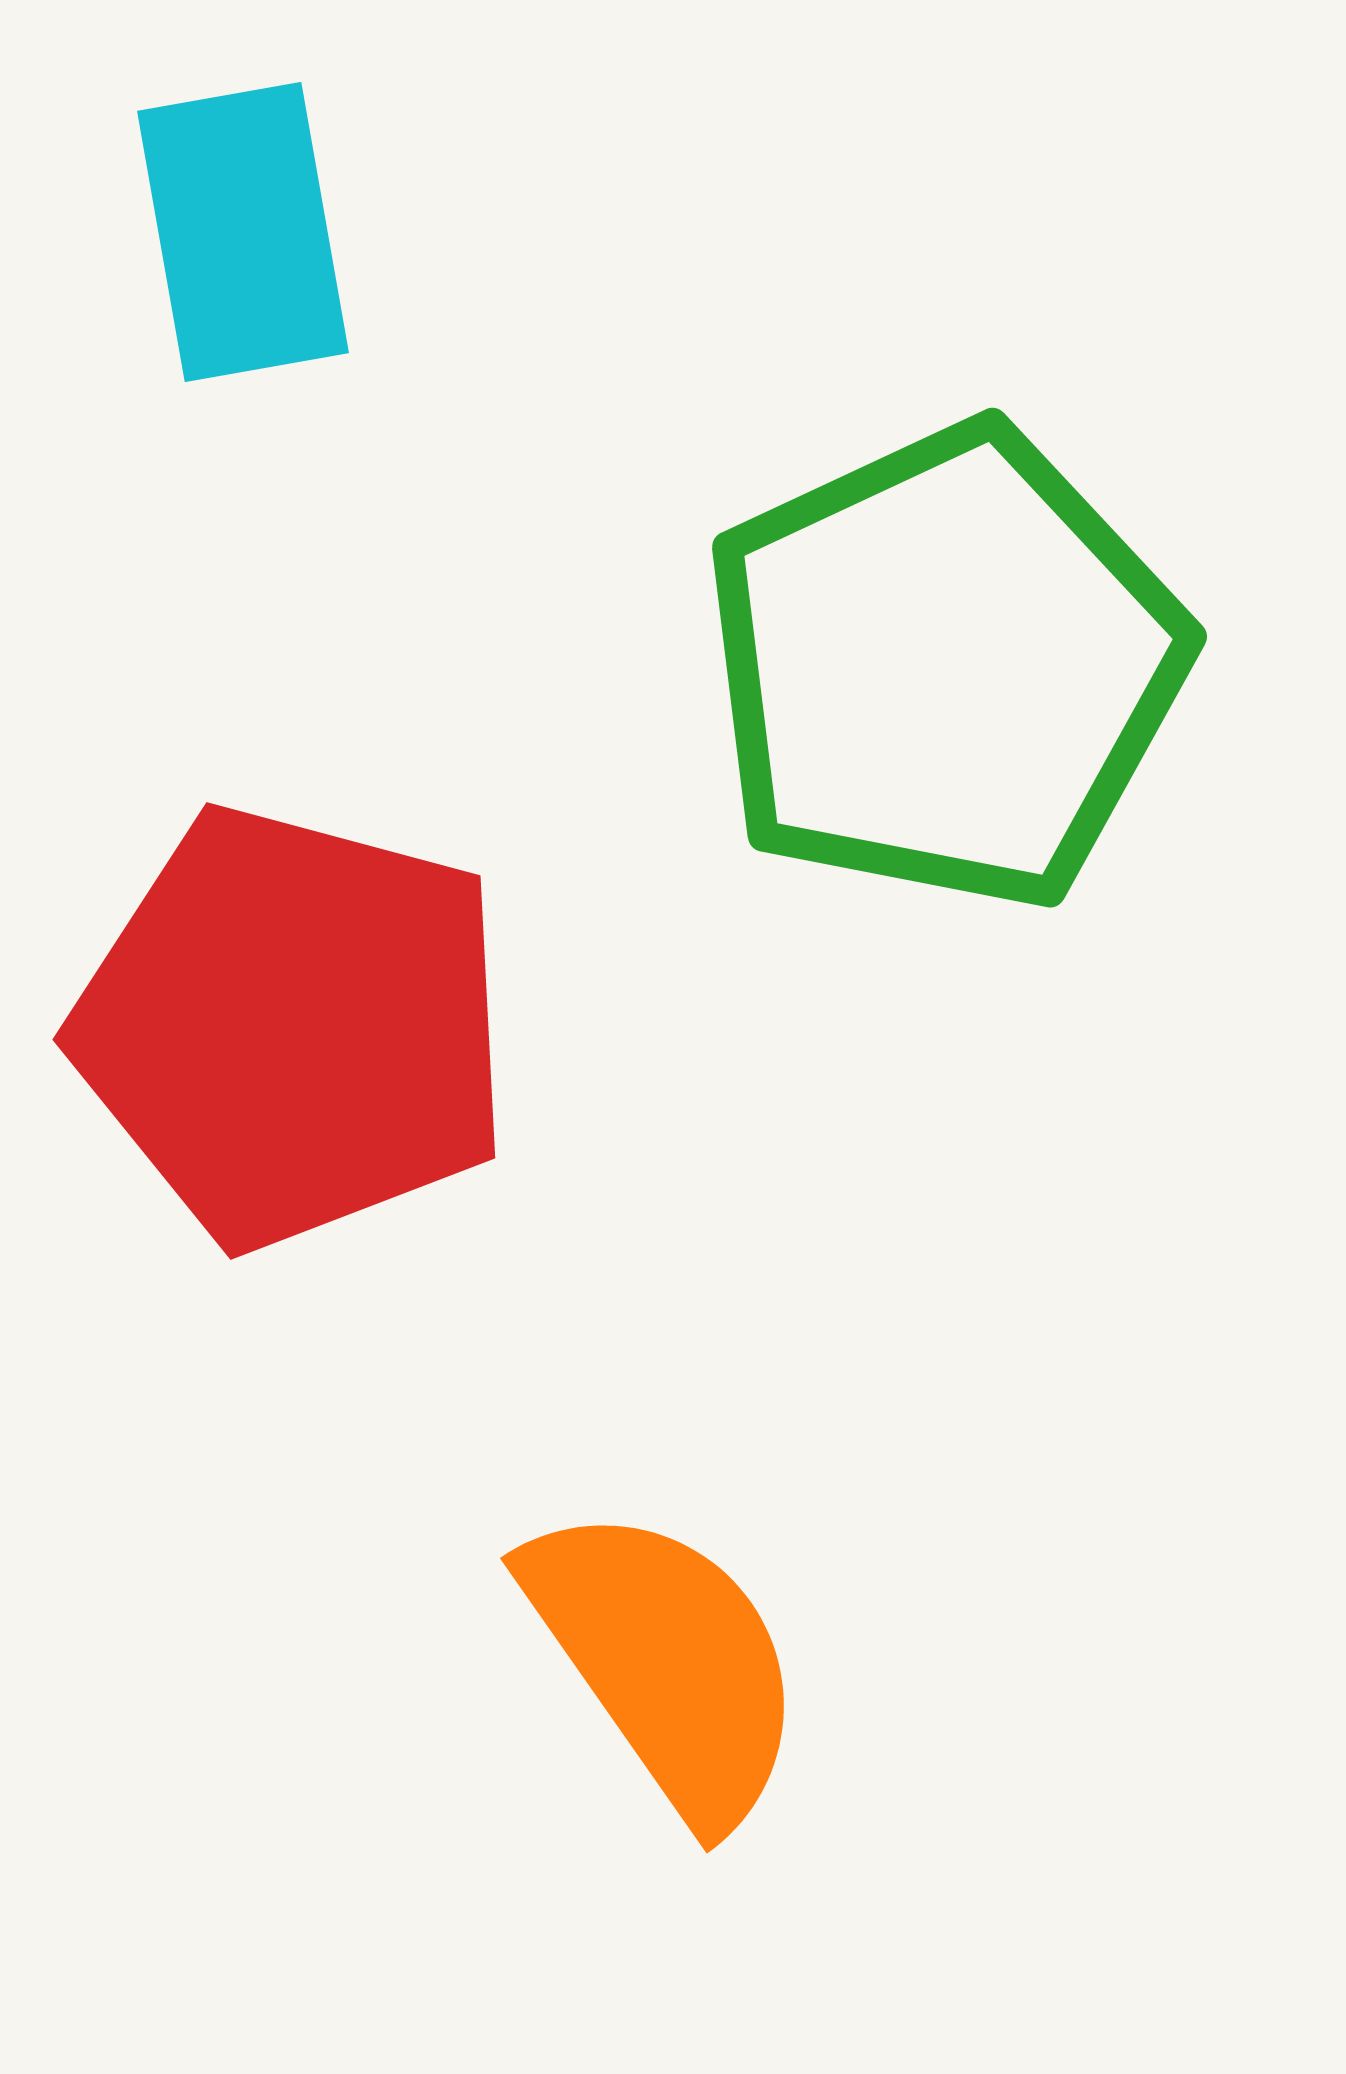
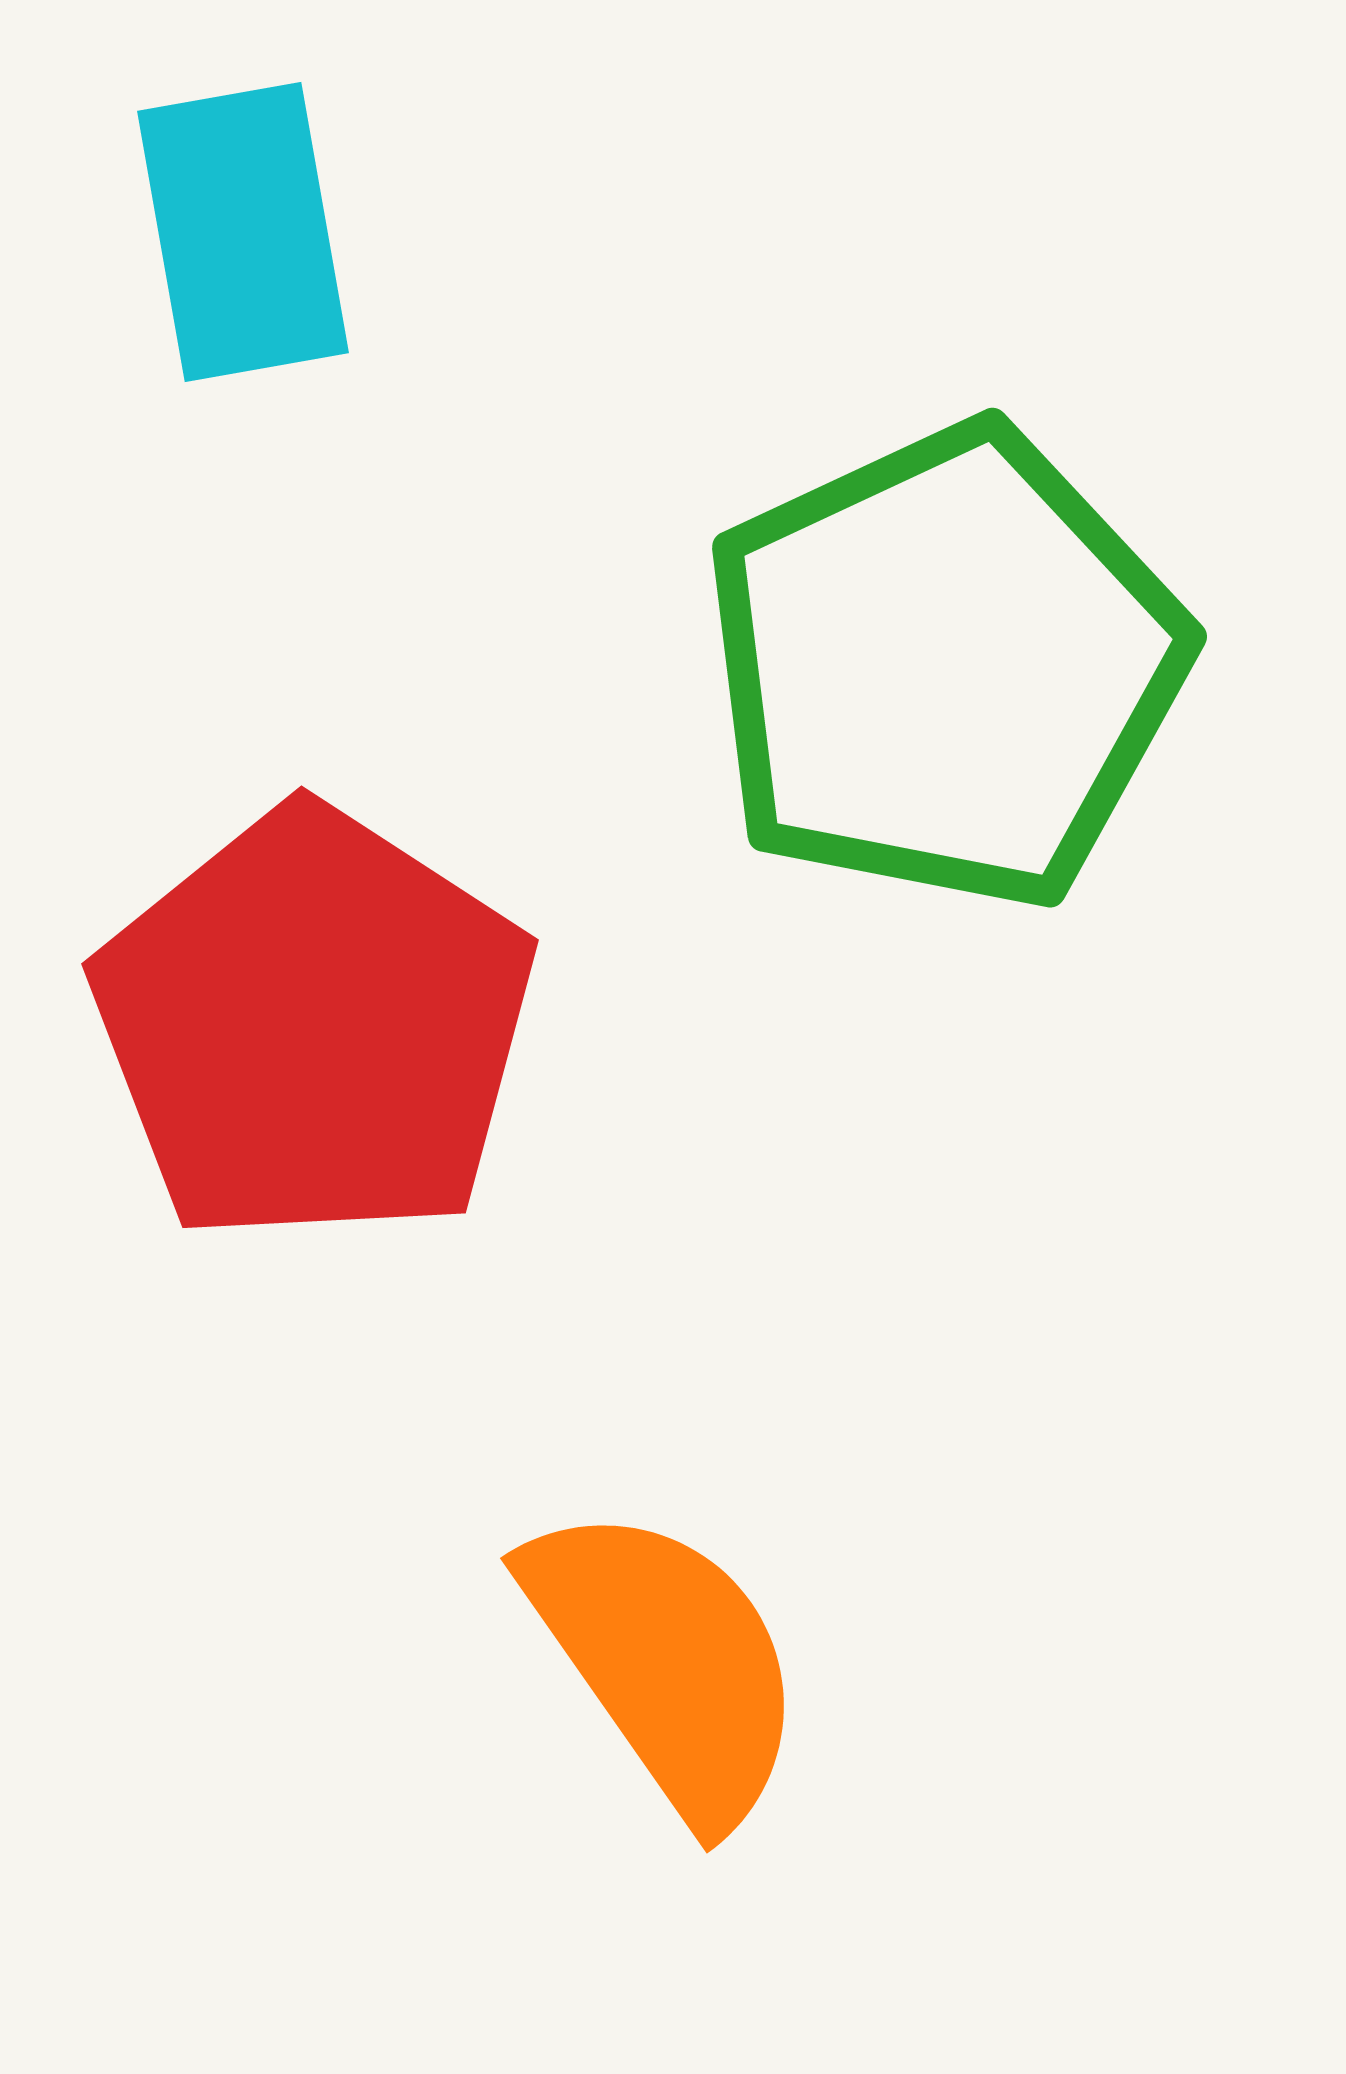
red pentagon: moved 21 px right, 1 px up; rotated 18 degrees clockwise
